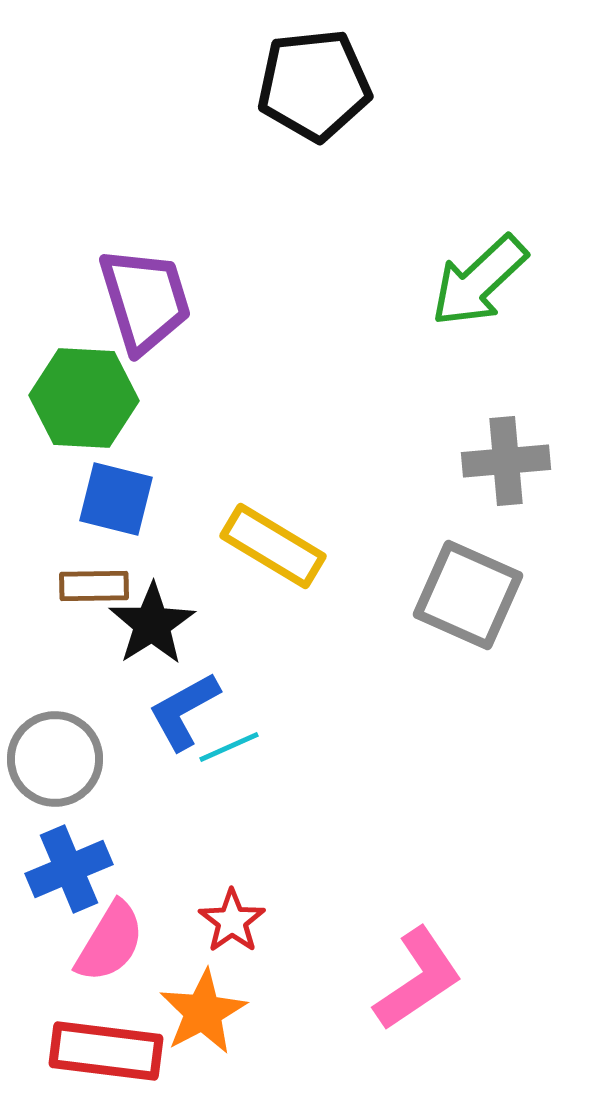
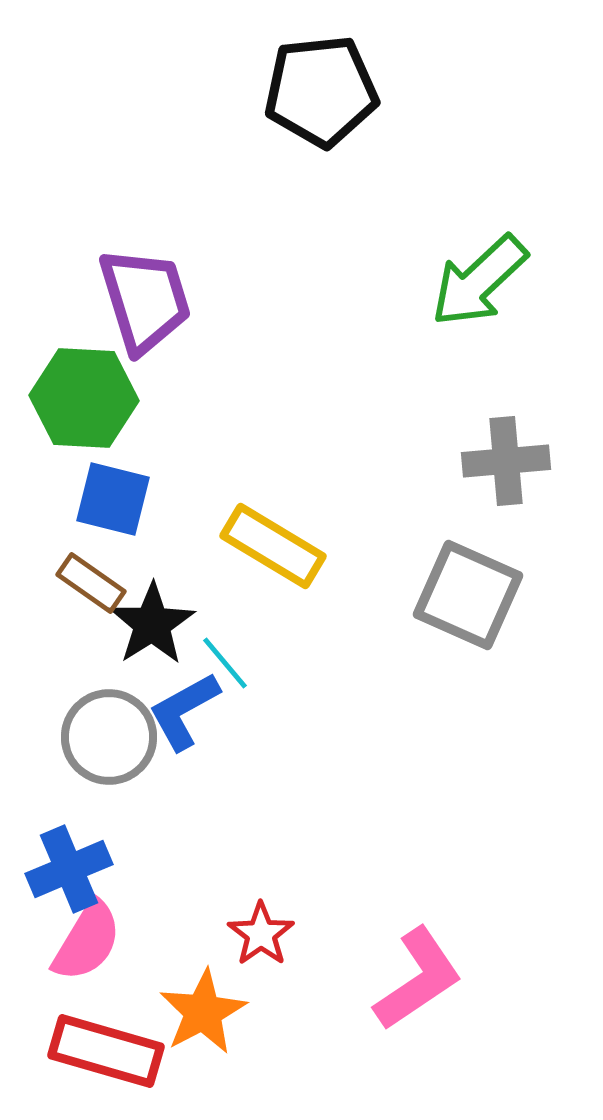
black pentagon: moved 7 px right, 6 px down
blue square: moved 3 px left
brown rectangle: moved 3 px left, 3 px up; rotated 36 degrees clockwise
cyan line: moved 4 px left, 84 px up; rotated 74 degrees clockwise
gray circle: moved 54 px right, 22 px up
red star: moved 29 px right, 13 px down
pink semicircle: moved 23 px left, 1 px up
red rectangle: rotated 9 degrees clockwise
